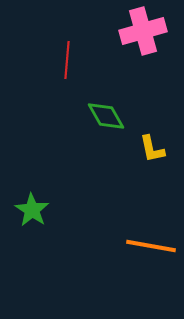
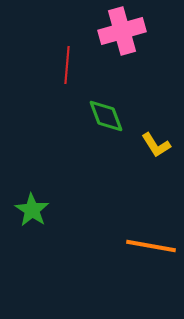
pink cross: moved 21 px left
red line: moved 5 px down
green diamond: rotated 9 degrees clockwise
yellow L-shape: moved 4 px right, 4 px up; rotated 20 degrees counterclockwise
